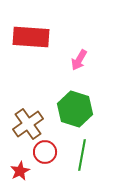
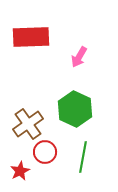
red rectangle: rotated 6 degrees counterclockwise
pink arrow: moved 3 px up
green hexagon: rotated 8 degrees clockwise
green line: moved 1 px right, 2 px down
